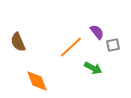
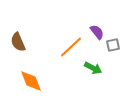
orange diamond: moved 6 px left
